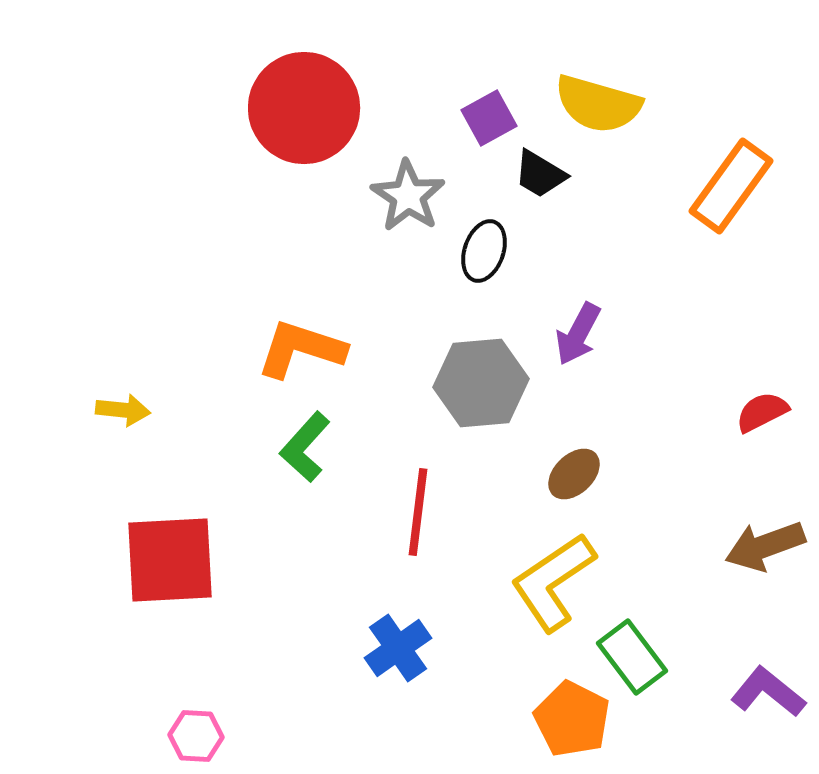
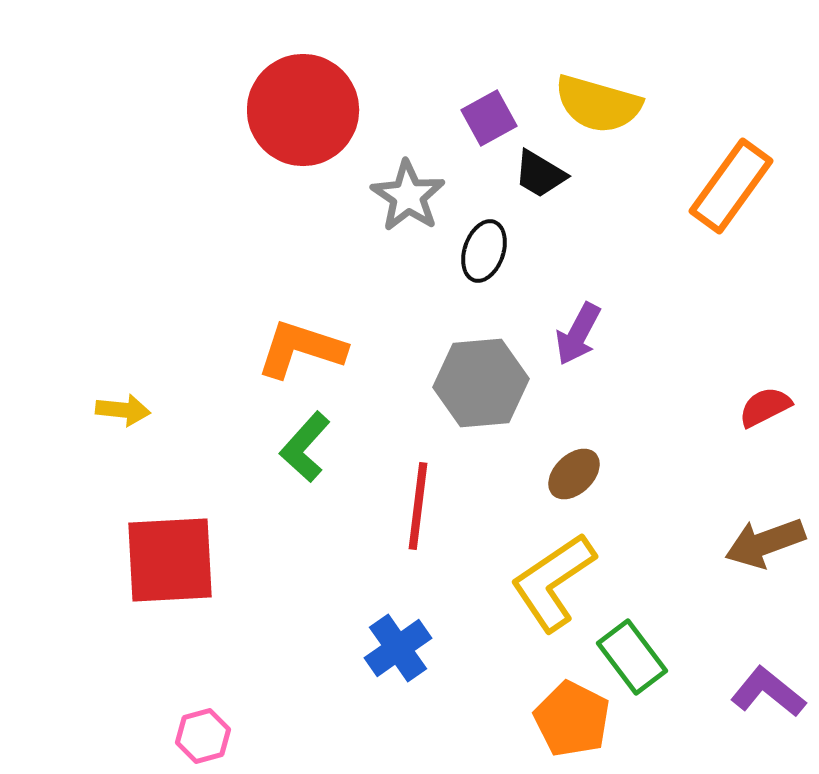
red circle: moved 1 px left, 2 px down
red semicircle: moved 3 px right, 5 px up
red line: moved 6 px up
brown arrow: moved 3 px up
pink hexagon: moved 7 px right; rotated 18 degrees counterclockwise
